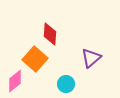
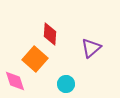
purple triangle: moved 10 px up
pink diamond: rotated 70 degrees counterclockwise
